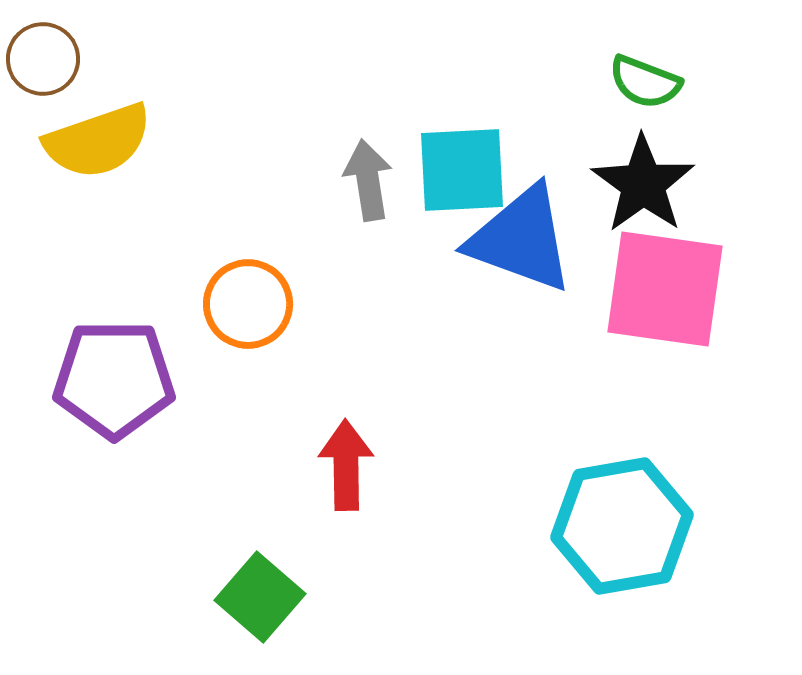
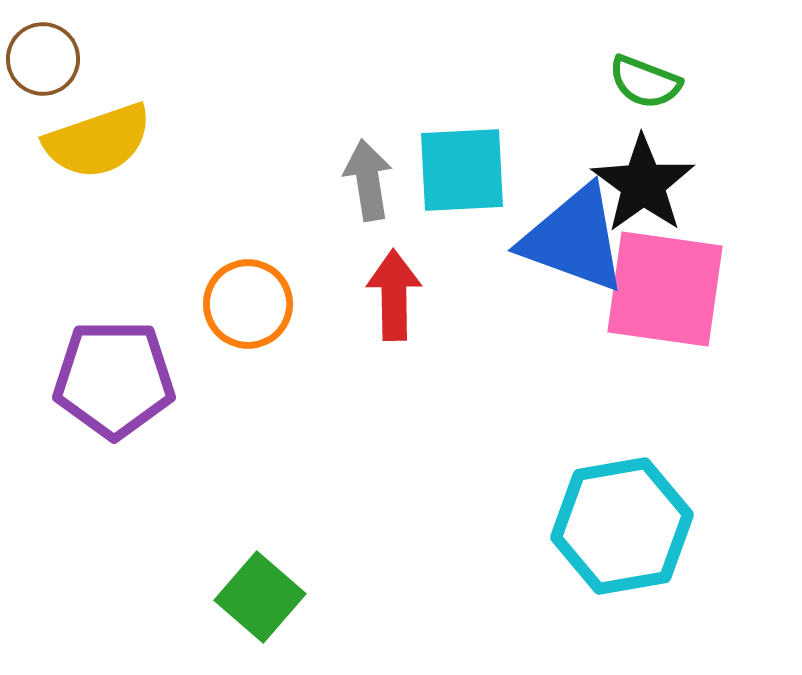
blue triangle: moved 53 px right
red arrow: moved 48 px right, 170 px up
